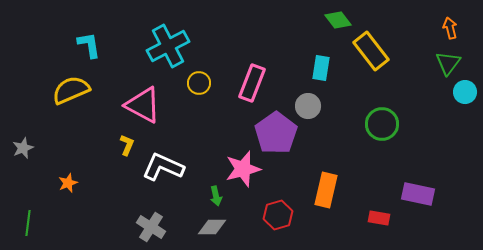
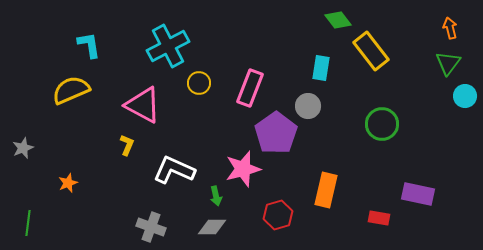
pink rectangle: moved 2 px left, 5 px down
cyan circle: moved 4 px down
white L-shape: moved 11 px right, 3 px down
gray cross: rotated 12 degrees counterclockwise
